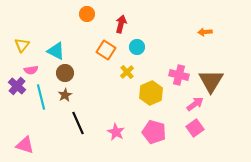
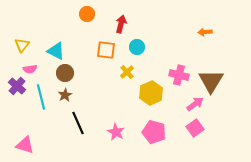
orange square: rotated 24 degrees counterclockwise
pink semicircle: moved 1 px left, 1 px up
